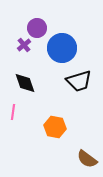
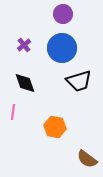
purple circle: moved 26 px right, 14 px up
